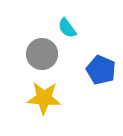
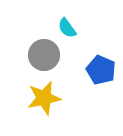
gray circle: moved 2 px right, 1 px down
yellow star: rotated 16 degrees counterclockwise
